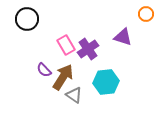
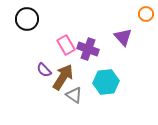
purple triangle: rotated 30 degrees clockwise
purple cross: rotated 35 degrees counterclockwise
